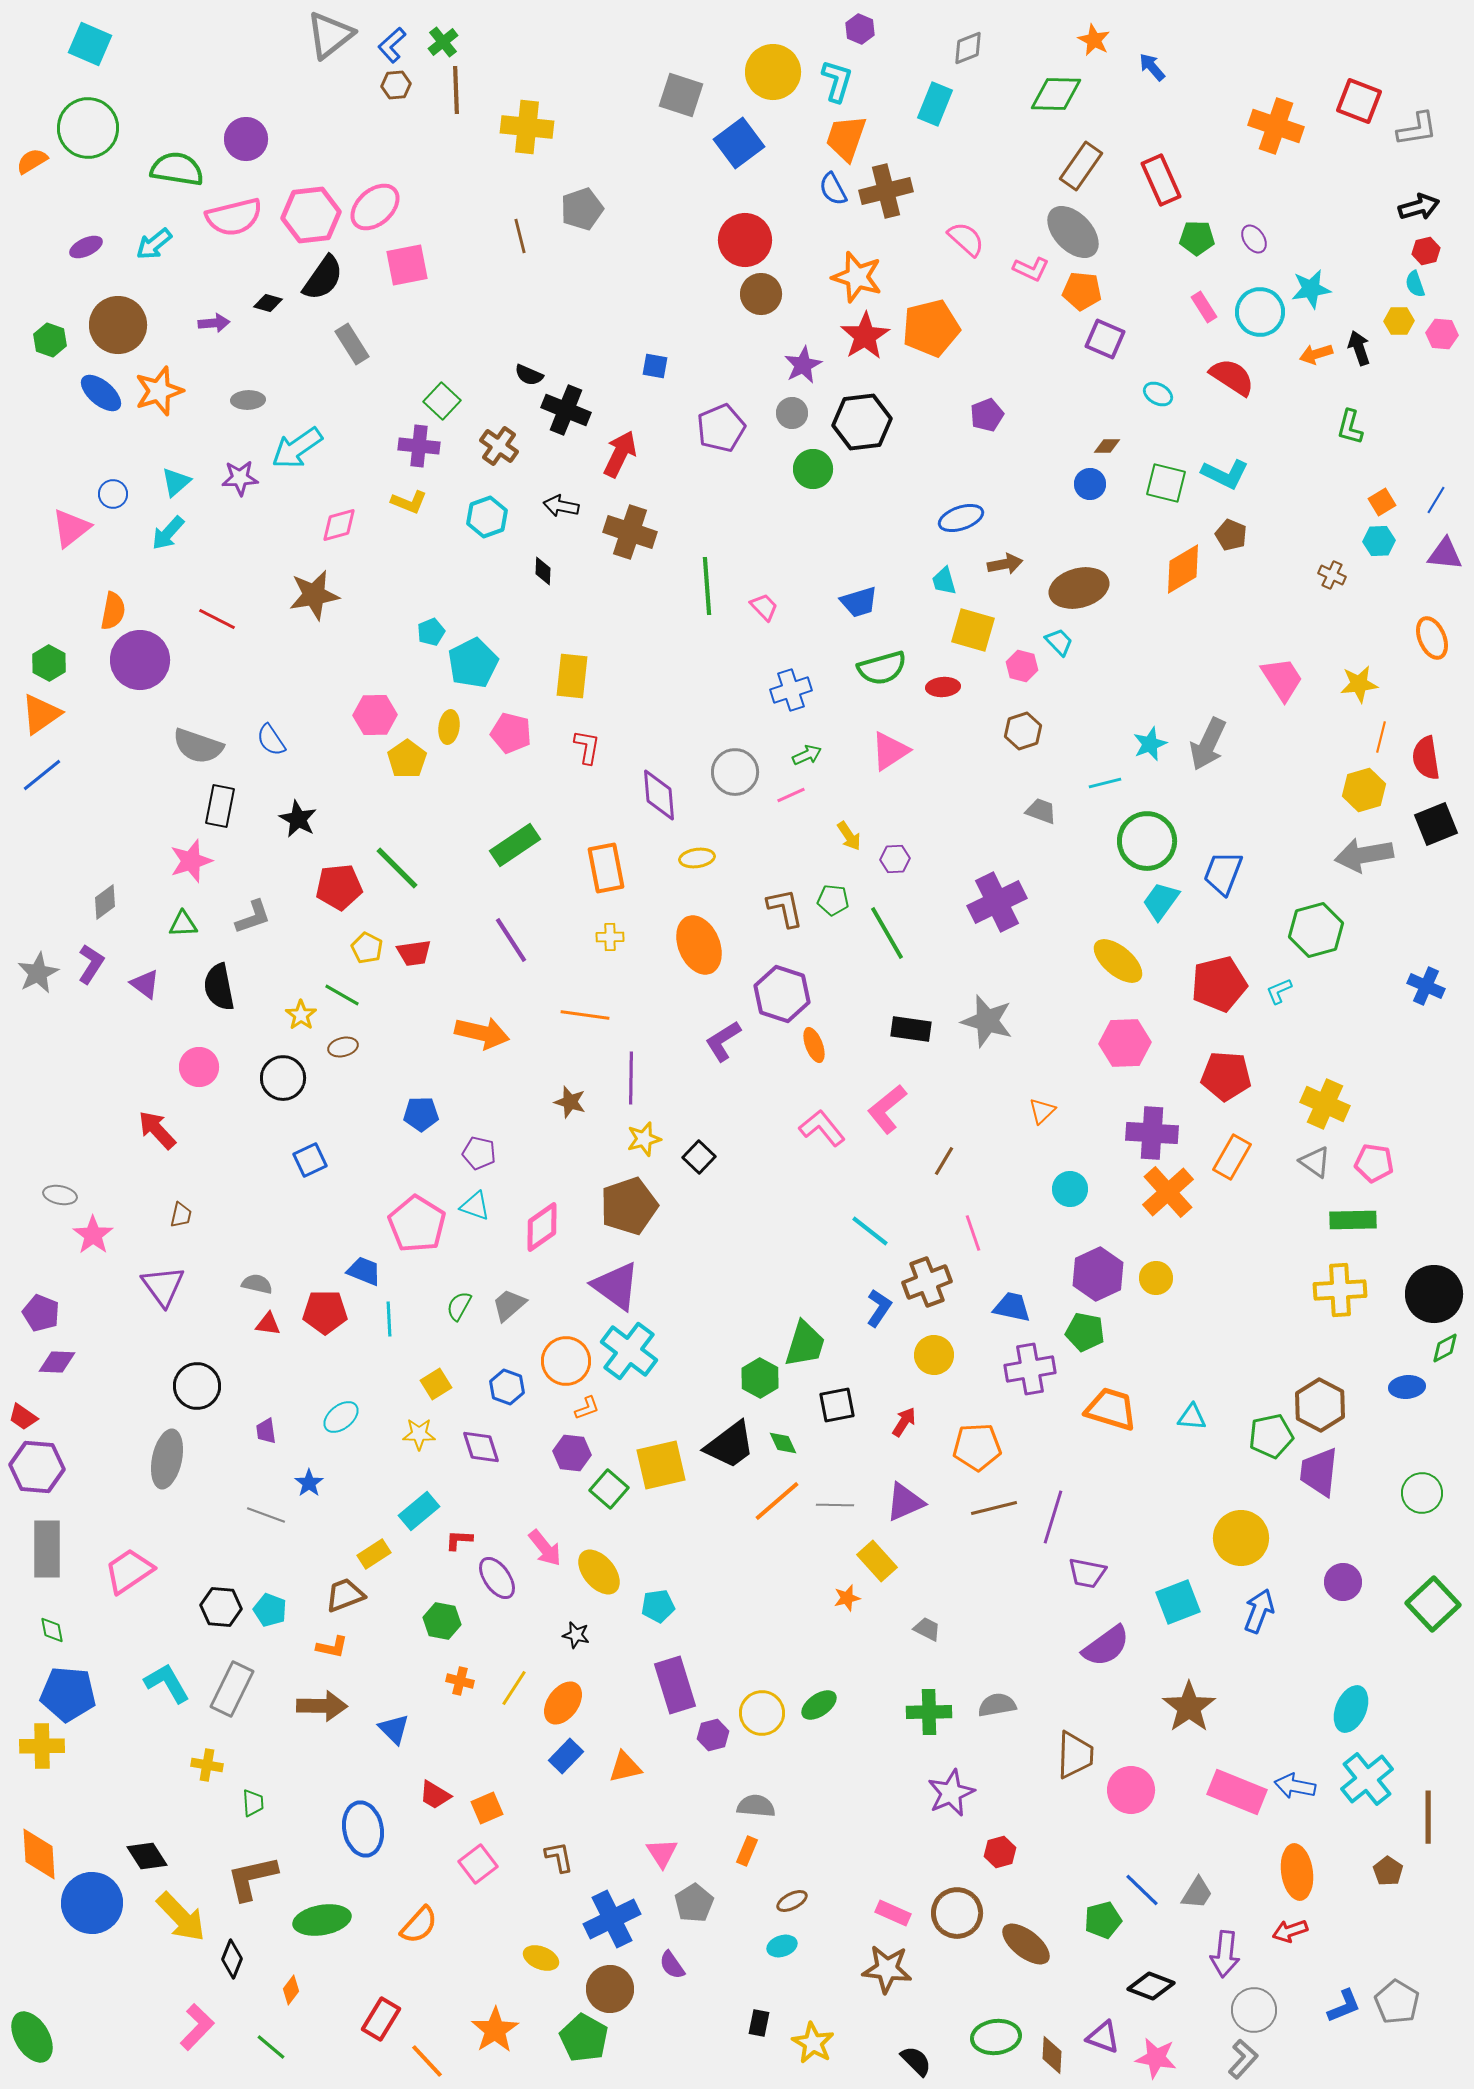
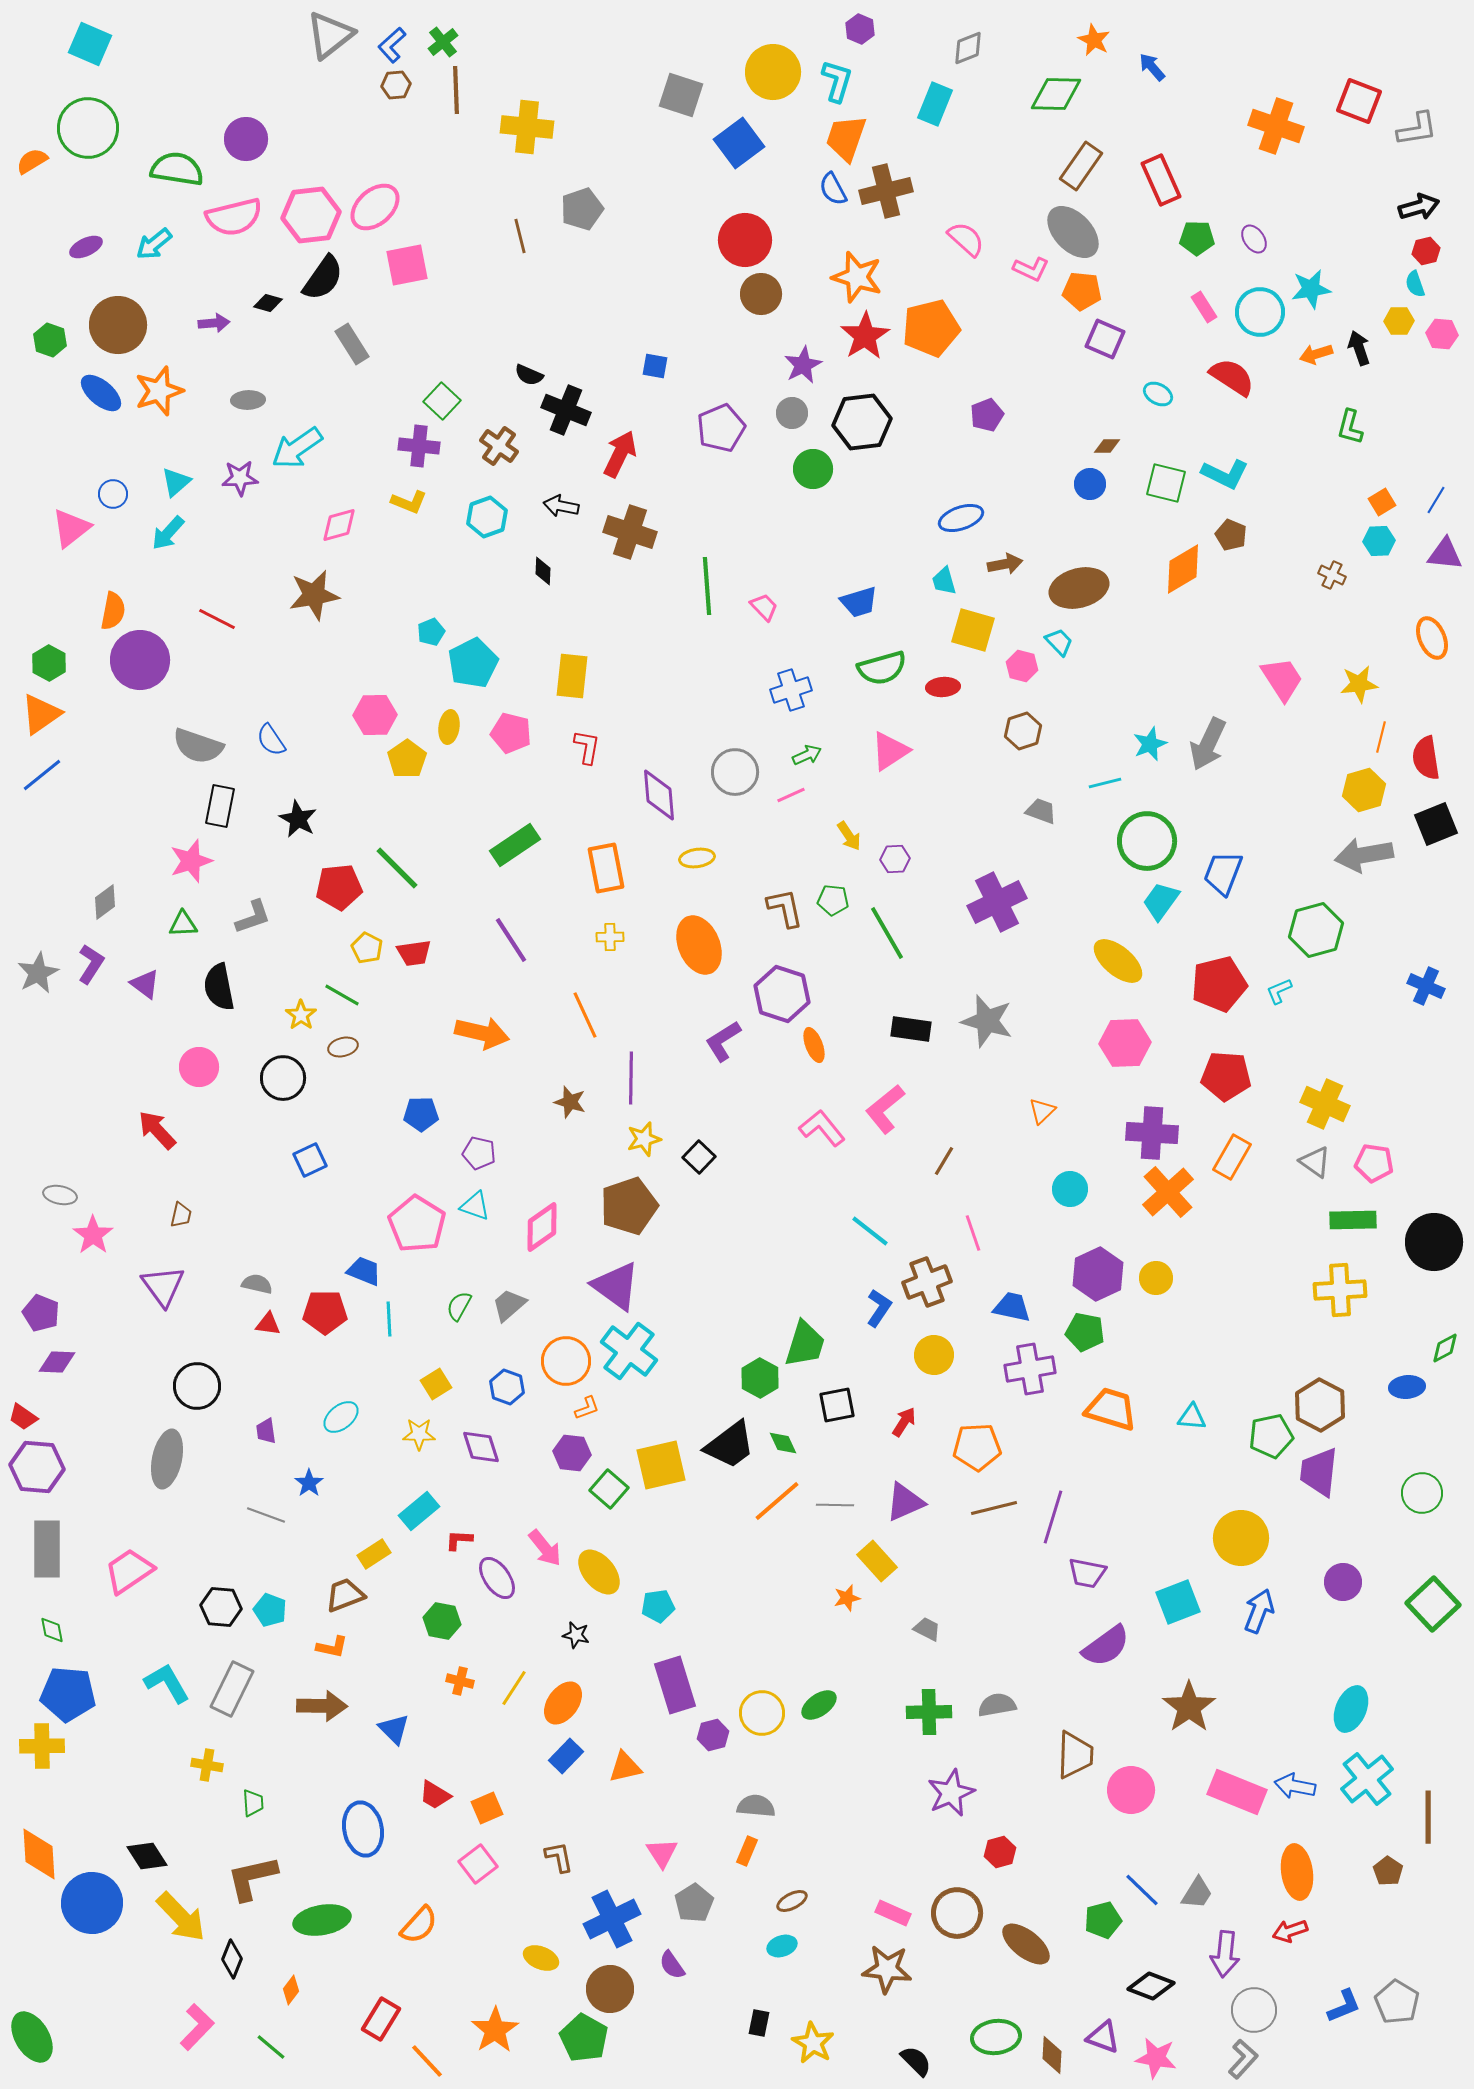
orange line at (585, 1015): rotated 57 degrees clockwise
pink L-shape at (887, 1109): moved 2 px left
black circle at (1434, 1294): moved 52 px up
